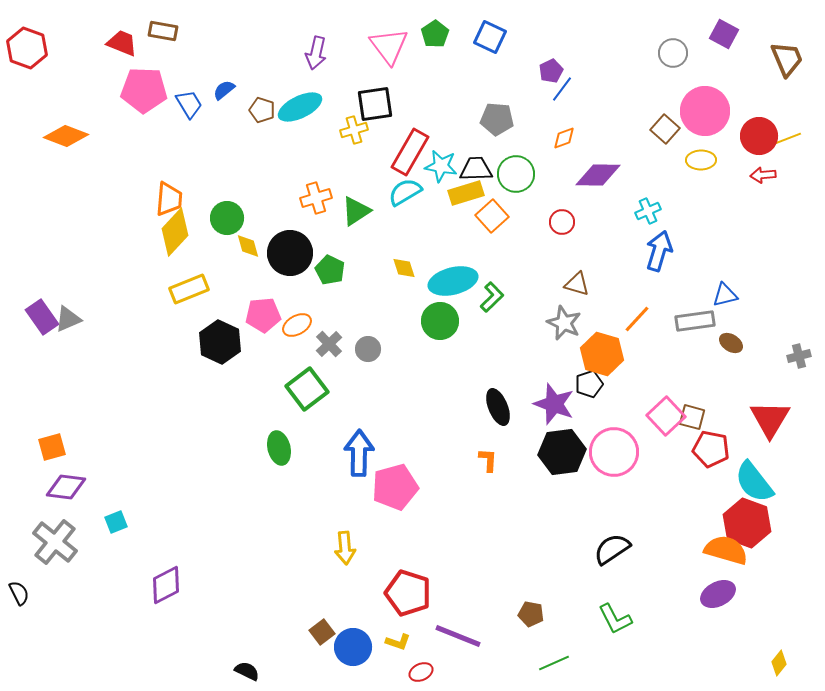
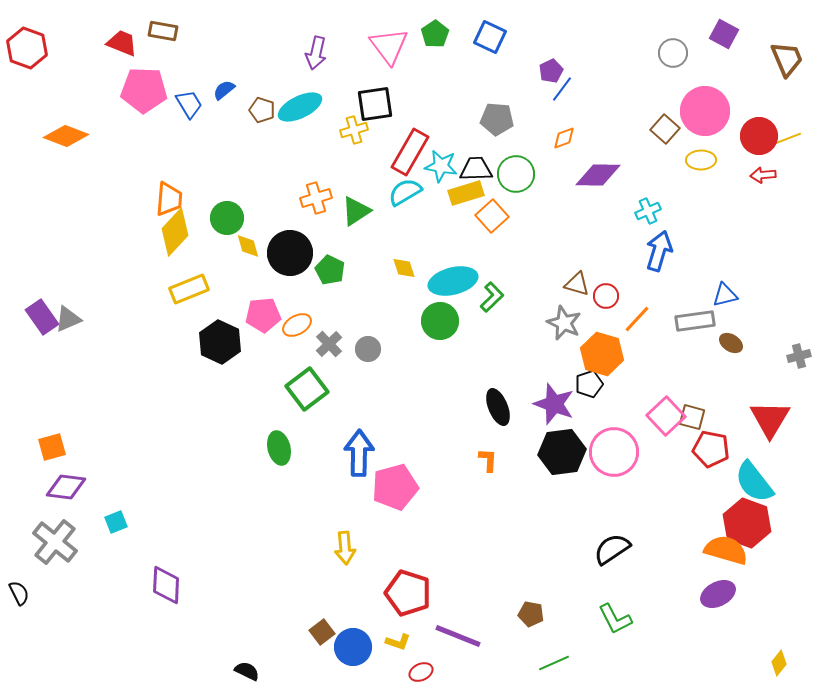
red circle at (562, 222): moved 44 px right, 74 px down
purple diamond at (166, 585): rotated 60 degrees counterclockwise
